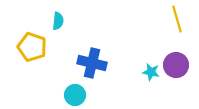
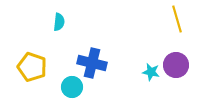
cyan semicircle: moved 1 px right, 1 px down
yellow pentagon: moved 20 px down
cyan circle: moved 3 px left, 8 px up
